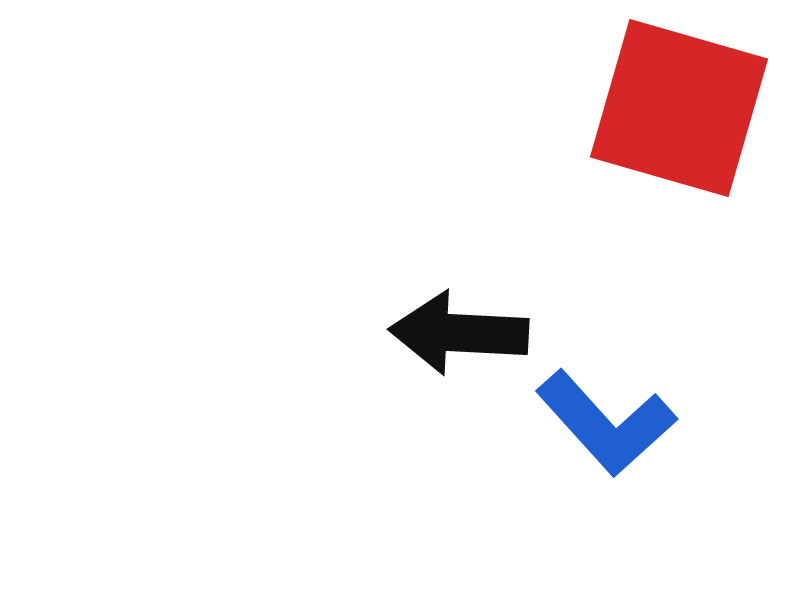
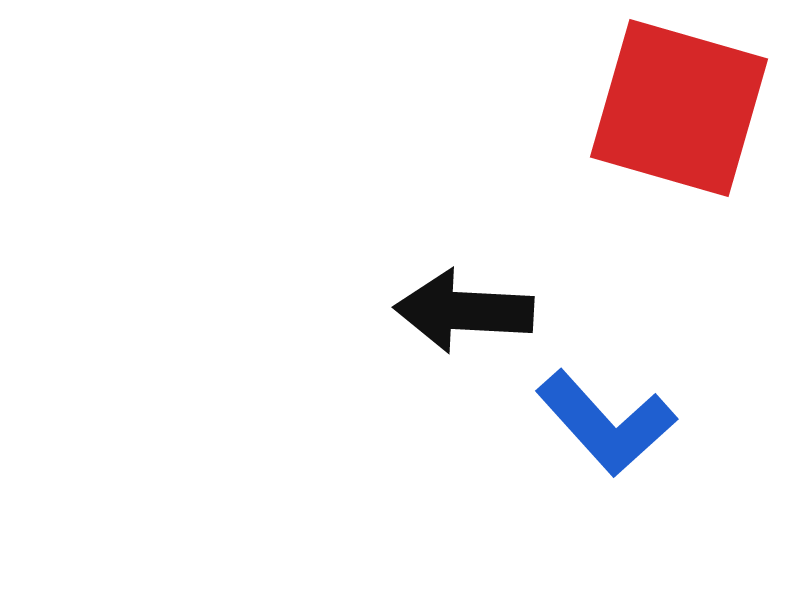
black arrow: moved 5 px right, 22 px up
